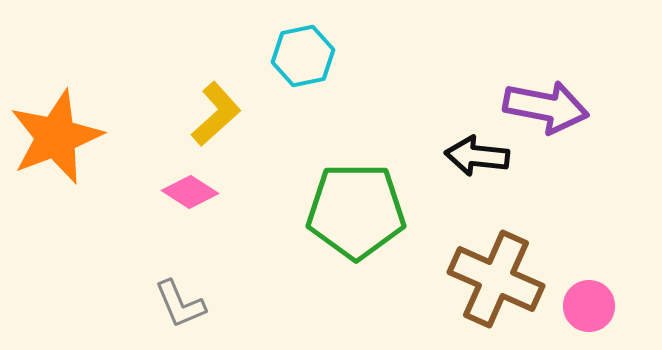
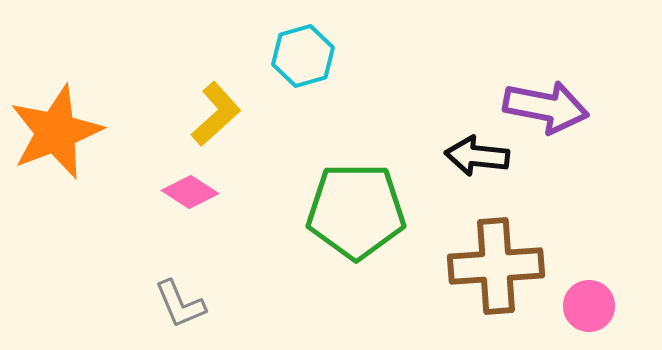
cyan hexagon: rotated 4 degrees counterclockwise
orange star: moved 5 px up
brown cross: moved 13 px up; rotated 28 degrees counterclockwise
